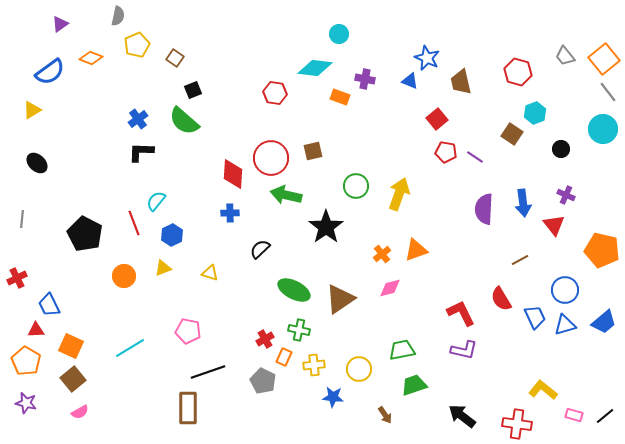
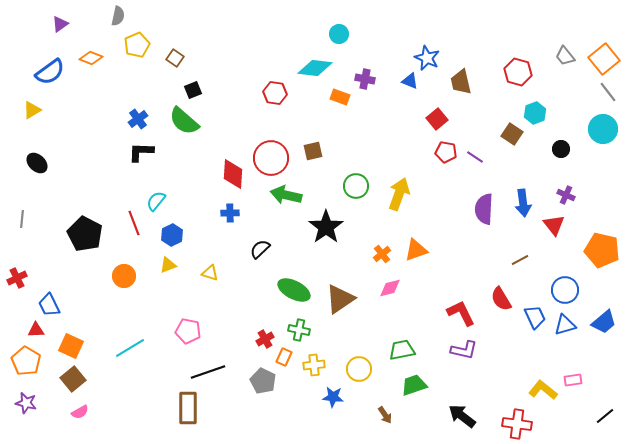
yellow triangle at (163, 268): moved 5 px right, 3 px up
pink rectangle at (574, 415): moved 1 px left, 35 px up; rotated 24 degrees counterclockwise
